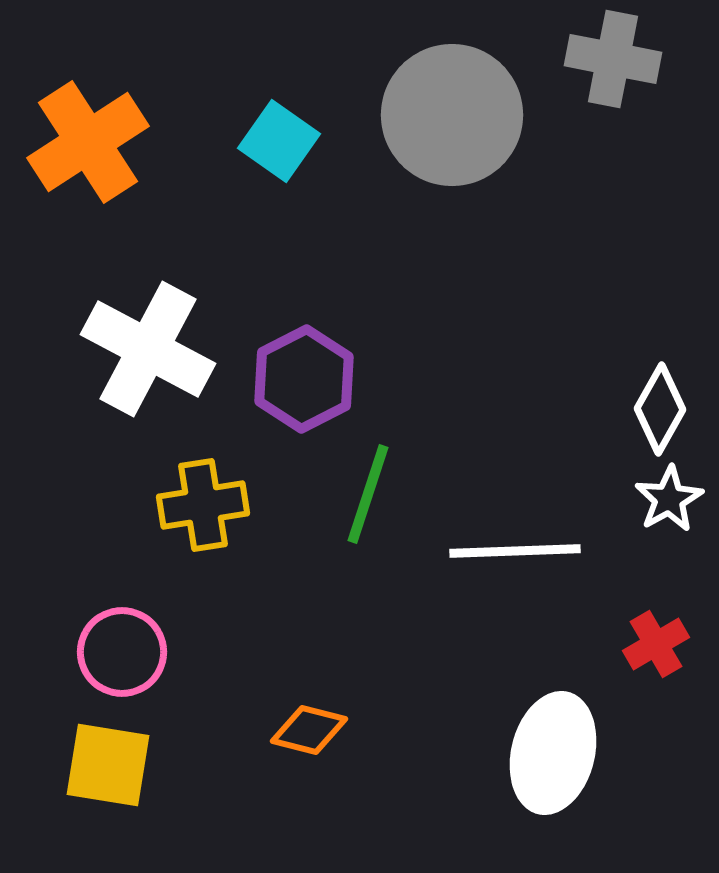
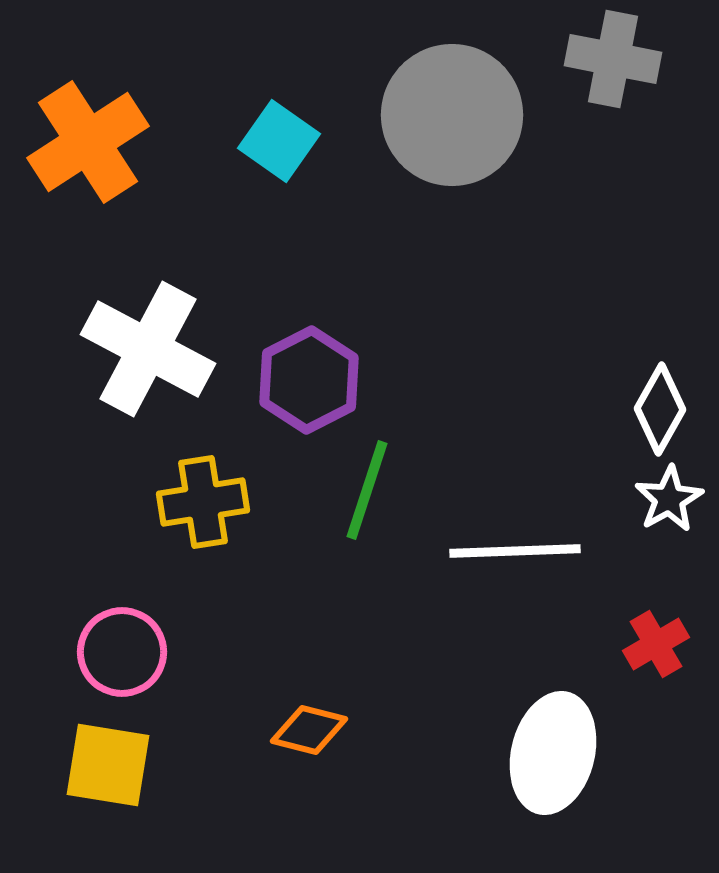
purple hexagon: moved 5 px right, 1 px down
green line: moved 1 px left, 4 px up
yellow cross: moved 3 px up
